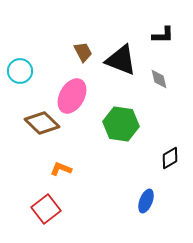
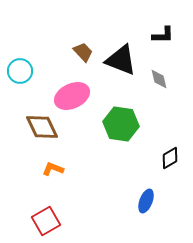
brown trapezoid: rotated 15 degrees counterclockwise
pink ellipse: rotated 36 degrees clockwise
brown diamond: moved 4 px down; rotated 20 degrees clockwise
orange L-shape: moved 8 px left
red square: moved 12 px down; rotated 8 degrees clockwise
